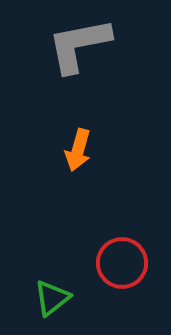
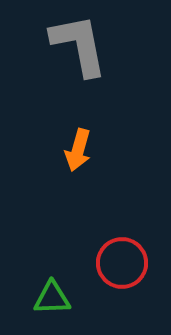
gray L-shape: rotated 90 degrees clockwise
green triangle: rotated 36 degrees clockwise
